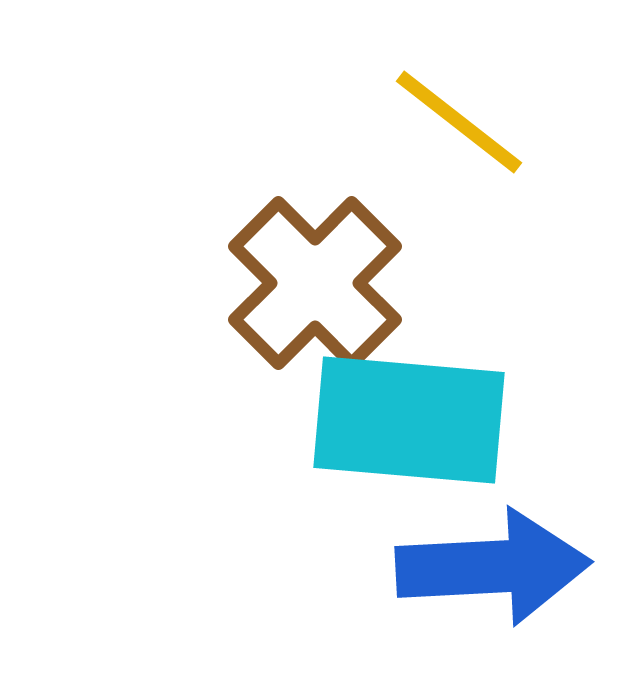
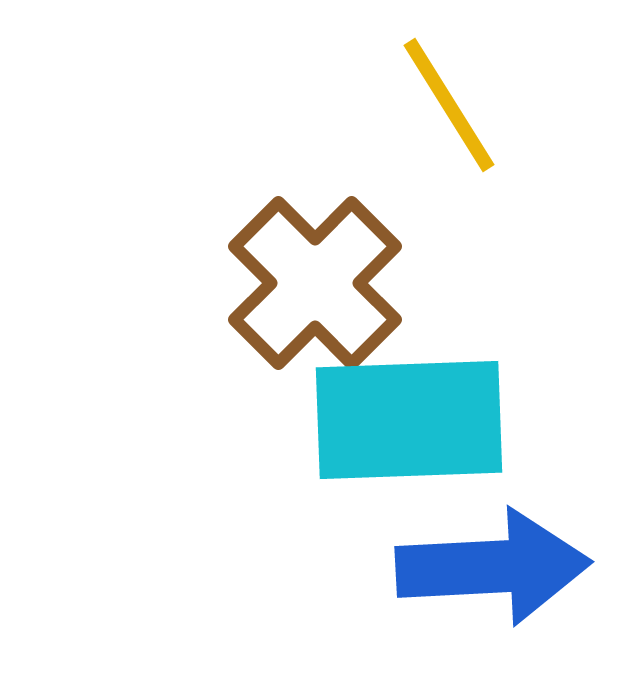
yellow line: moved 10 px left, 17 px up; rotated 20 degrees clockwise
cyan rectangle: rotated 7 degrees counterclockwise
